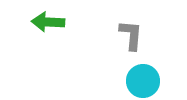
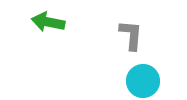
green arrow: rotated 8 degrees clockwise
